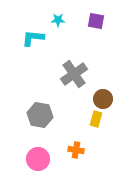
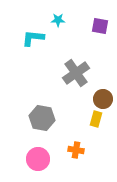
purple square: moved 4 px right, 5 px down
gray cross: moved 2 px right, 1 px up
gray hexagon: moved 2 px right, 3 px down
